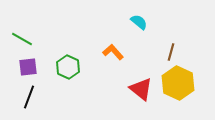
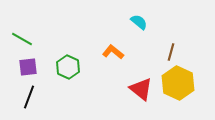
orange L-shape: rotated 10 degrees counterclockwise
